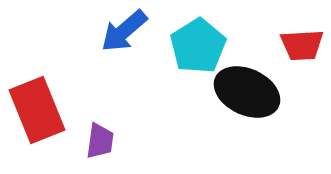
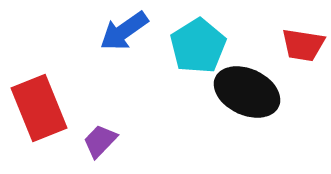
blue arrow: rotated 6 degrees clockwise
red trapezoid: moved 1 px right; rotated 12 degrees clockwise
red rectangle: moved 2 px right, 2 px up
purple trapezoid: rotated 144 degrees counterclockwise
